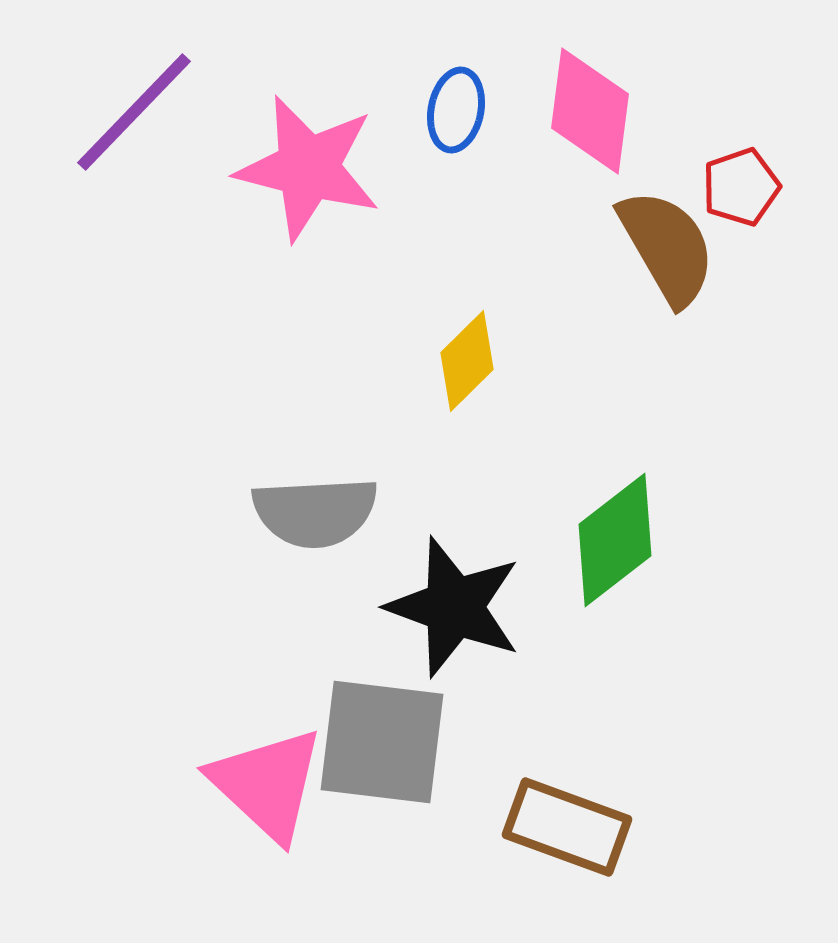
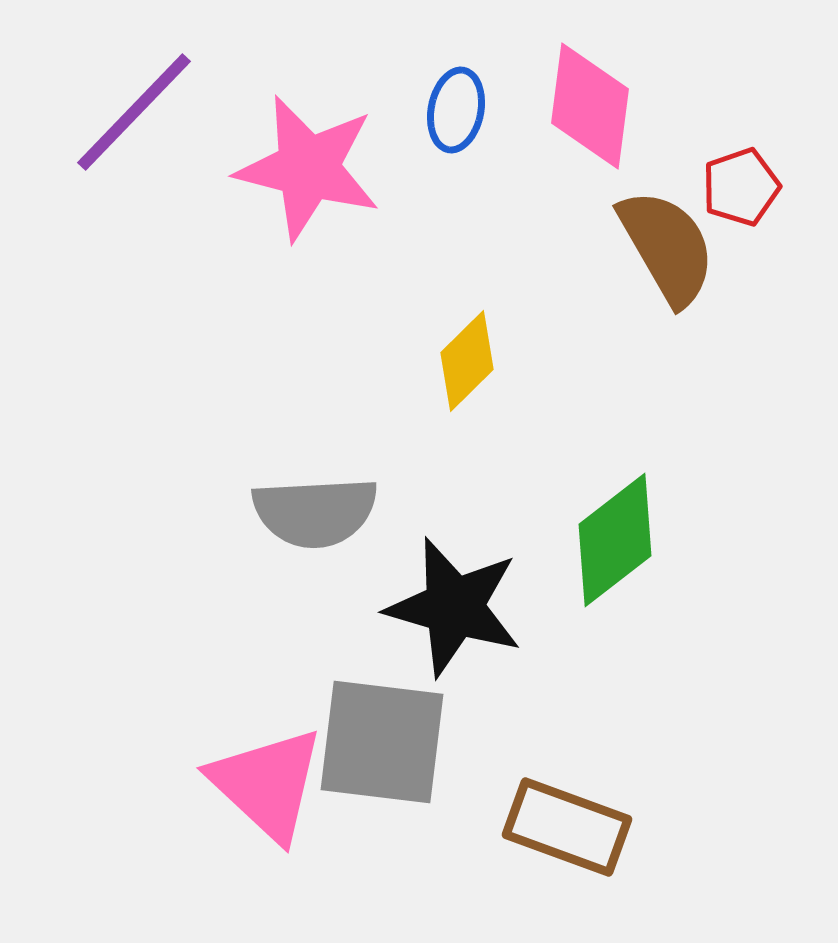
pink diamond: moved 5 px up
black star: rotated 4 degrees counterclockwise
